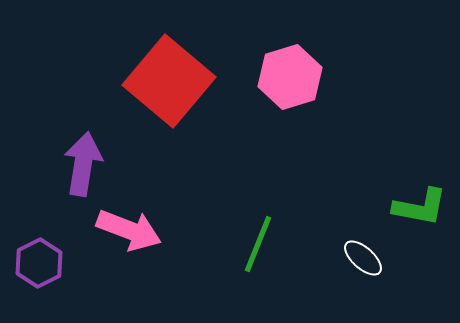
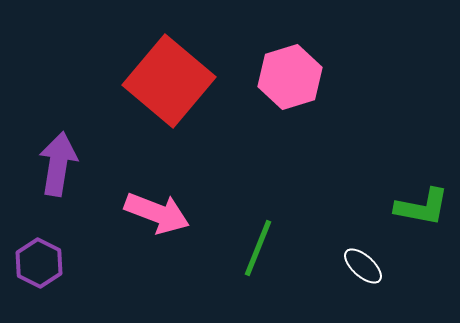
purple arrow: moved 25 px left
green L-shape: moved 2 px right
pink arrow: moved 28 px right, 17 px up
green line: moved 4 px down
white ellipse: moved 8 px down
purple hexagon: rotated 6 degrees counterclockwise
